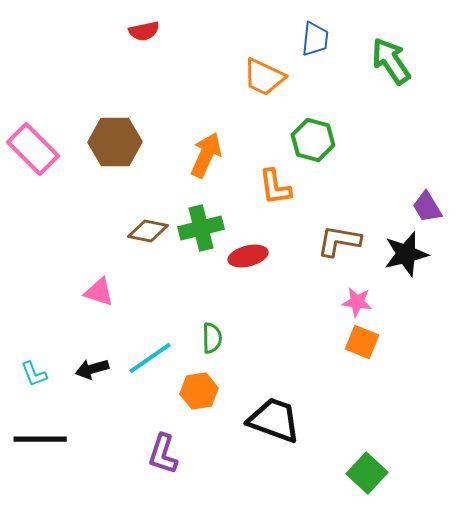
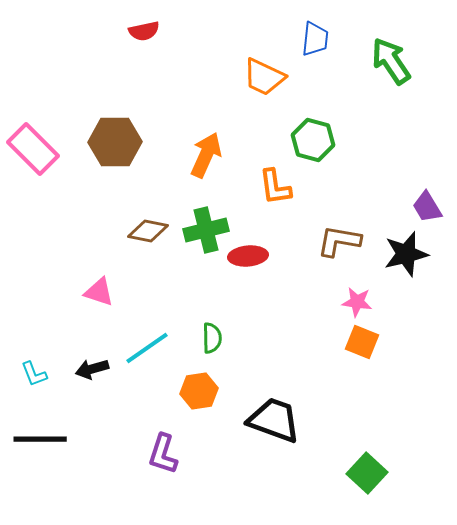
green cross: moved 5 px right, 2 px down
red ellipse: rotated 9 degrees clockwise
cyan line: moved 3 px left, 10 px up
